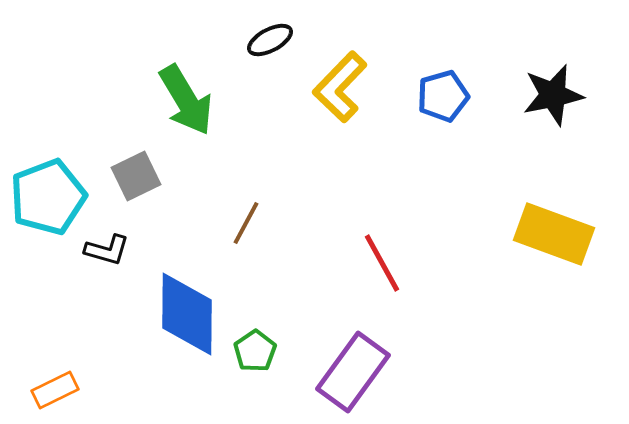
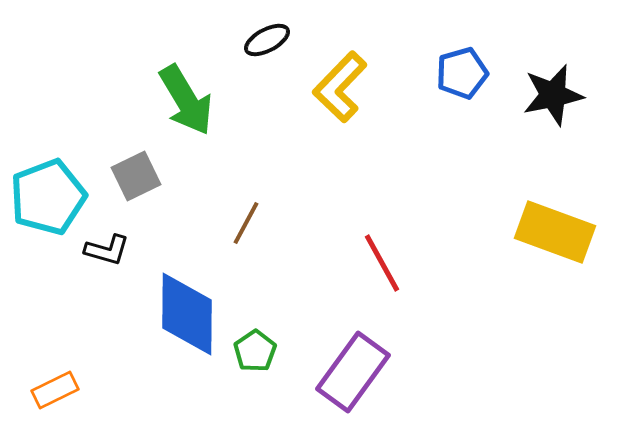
black ellipse: moved 3 px left
blue pentagon: moved 19 px right, 23 px up
yellow rectangle: moved 1 px right, 2 px up
